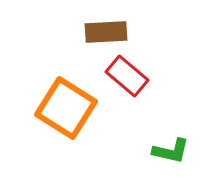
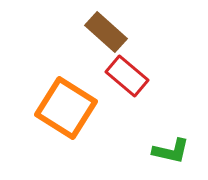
brown rectangle: rotated 45 degrees clockwise
